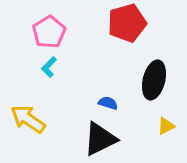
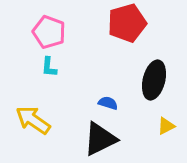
pink pentagon: rotated 20 degrees counterclockwise
cyan L-shape: rotated 40 degrees counterclockwise
yellow arrow: moved 5 px right, 1 px down
